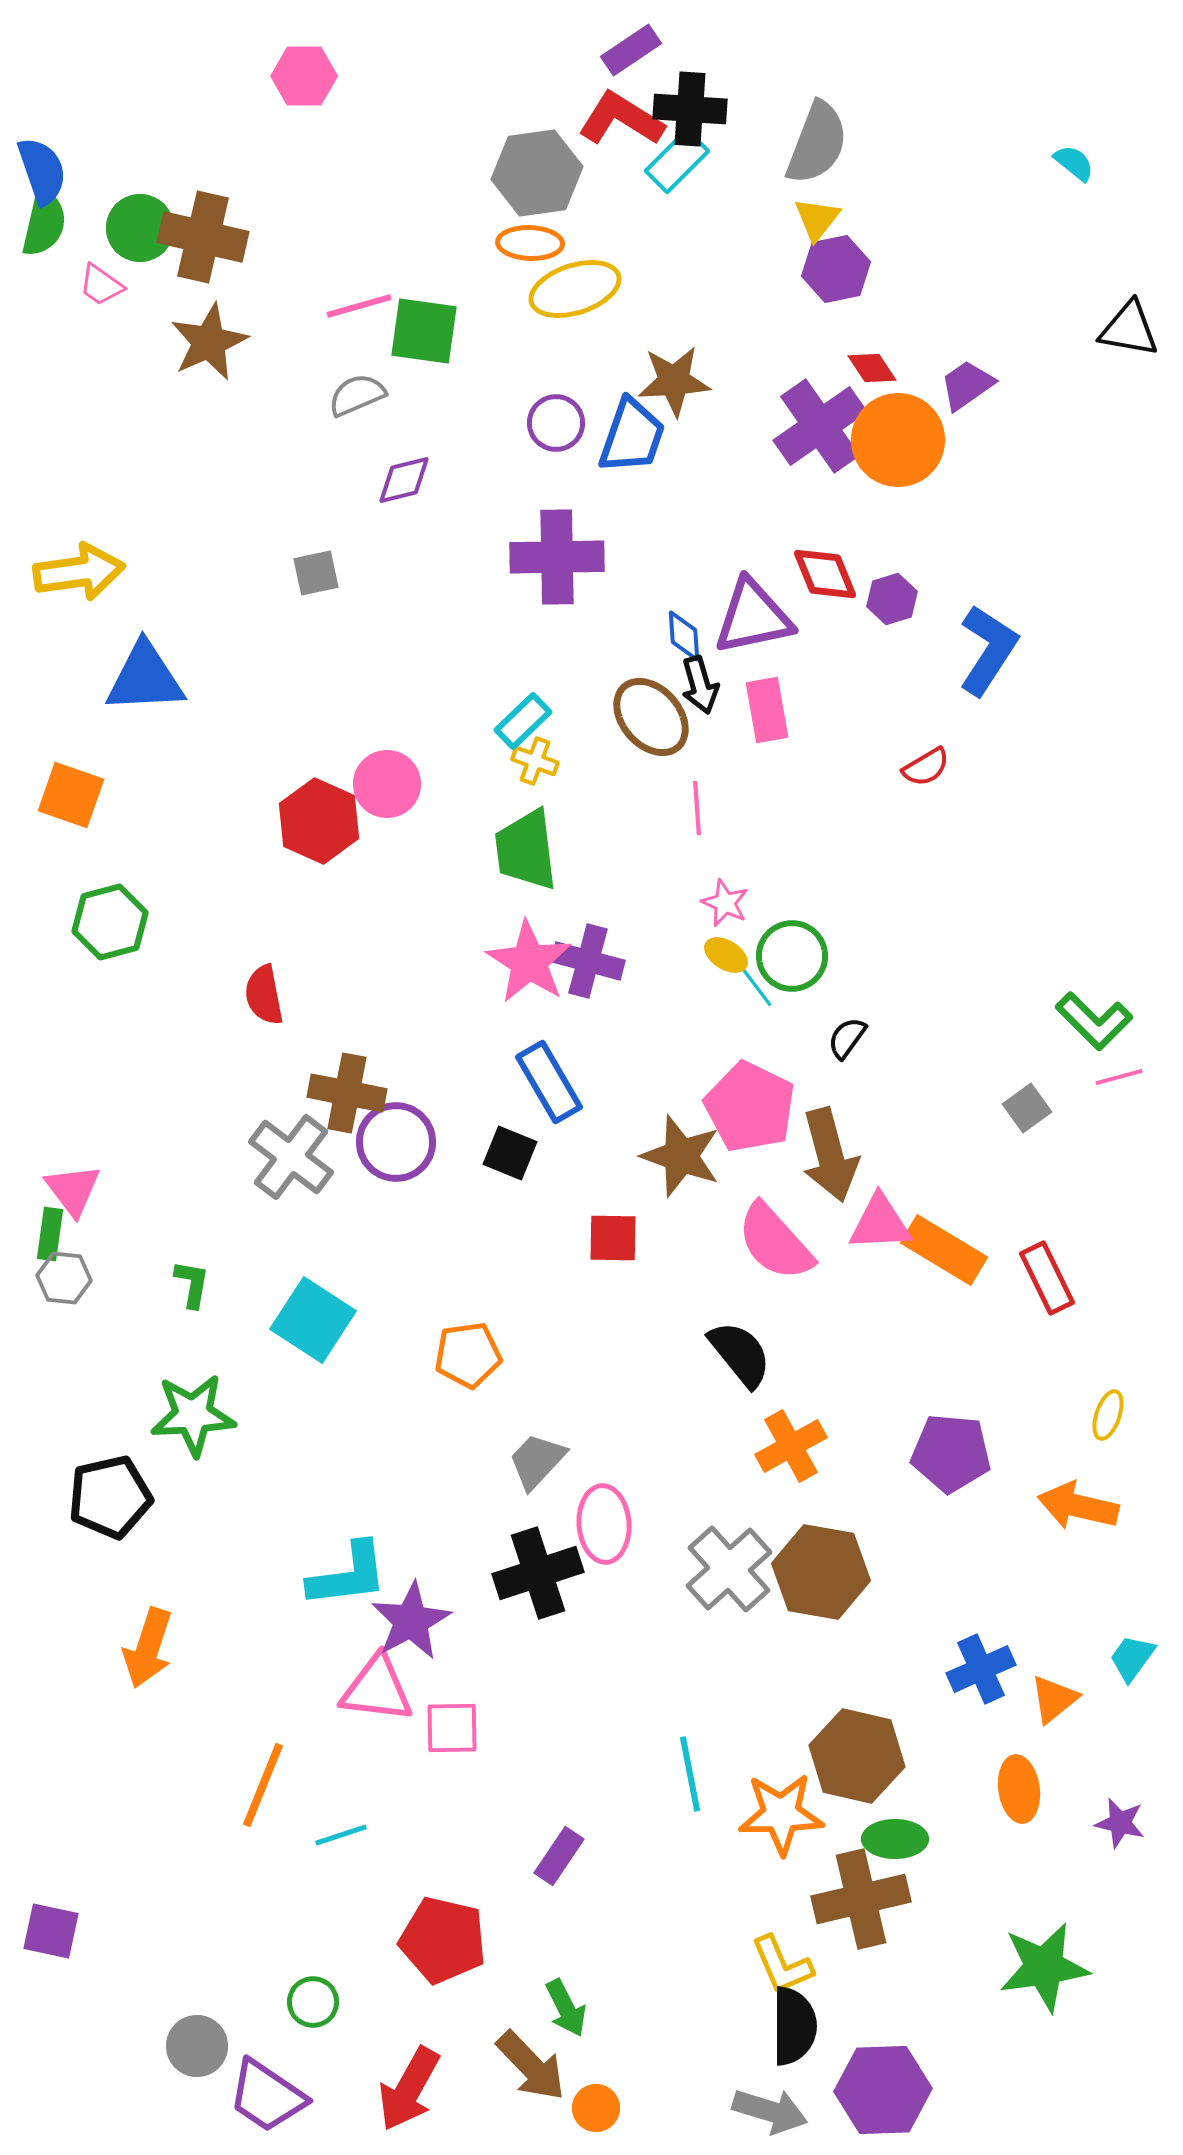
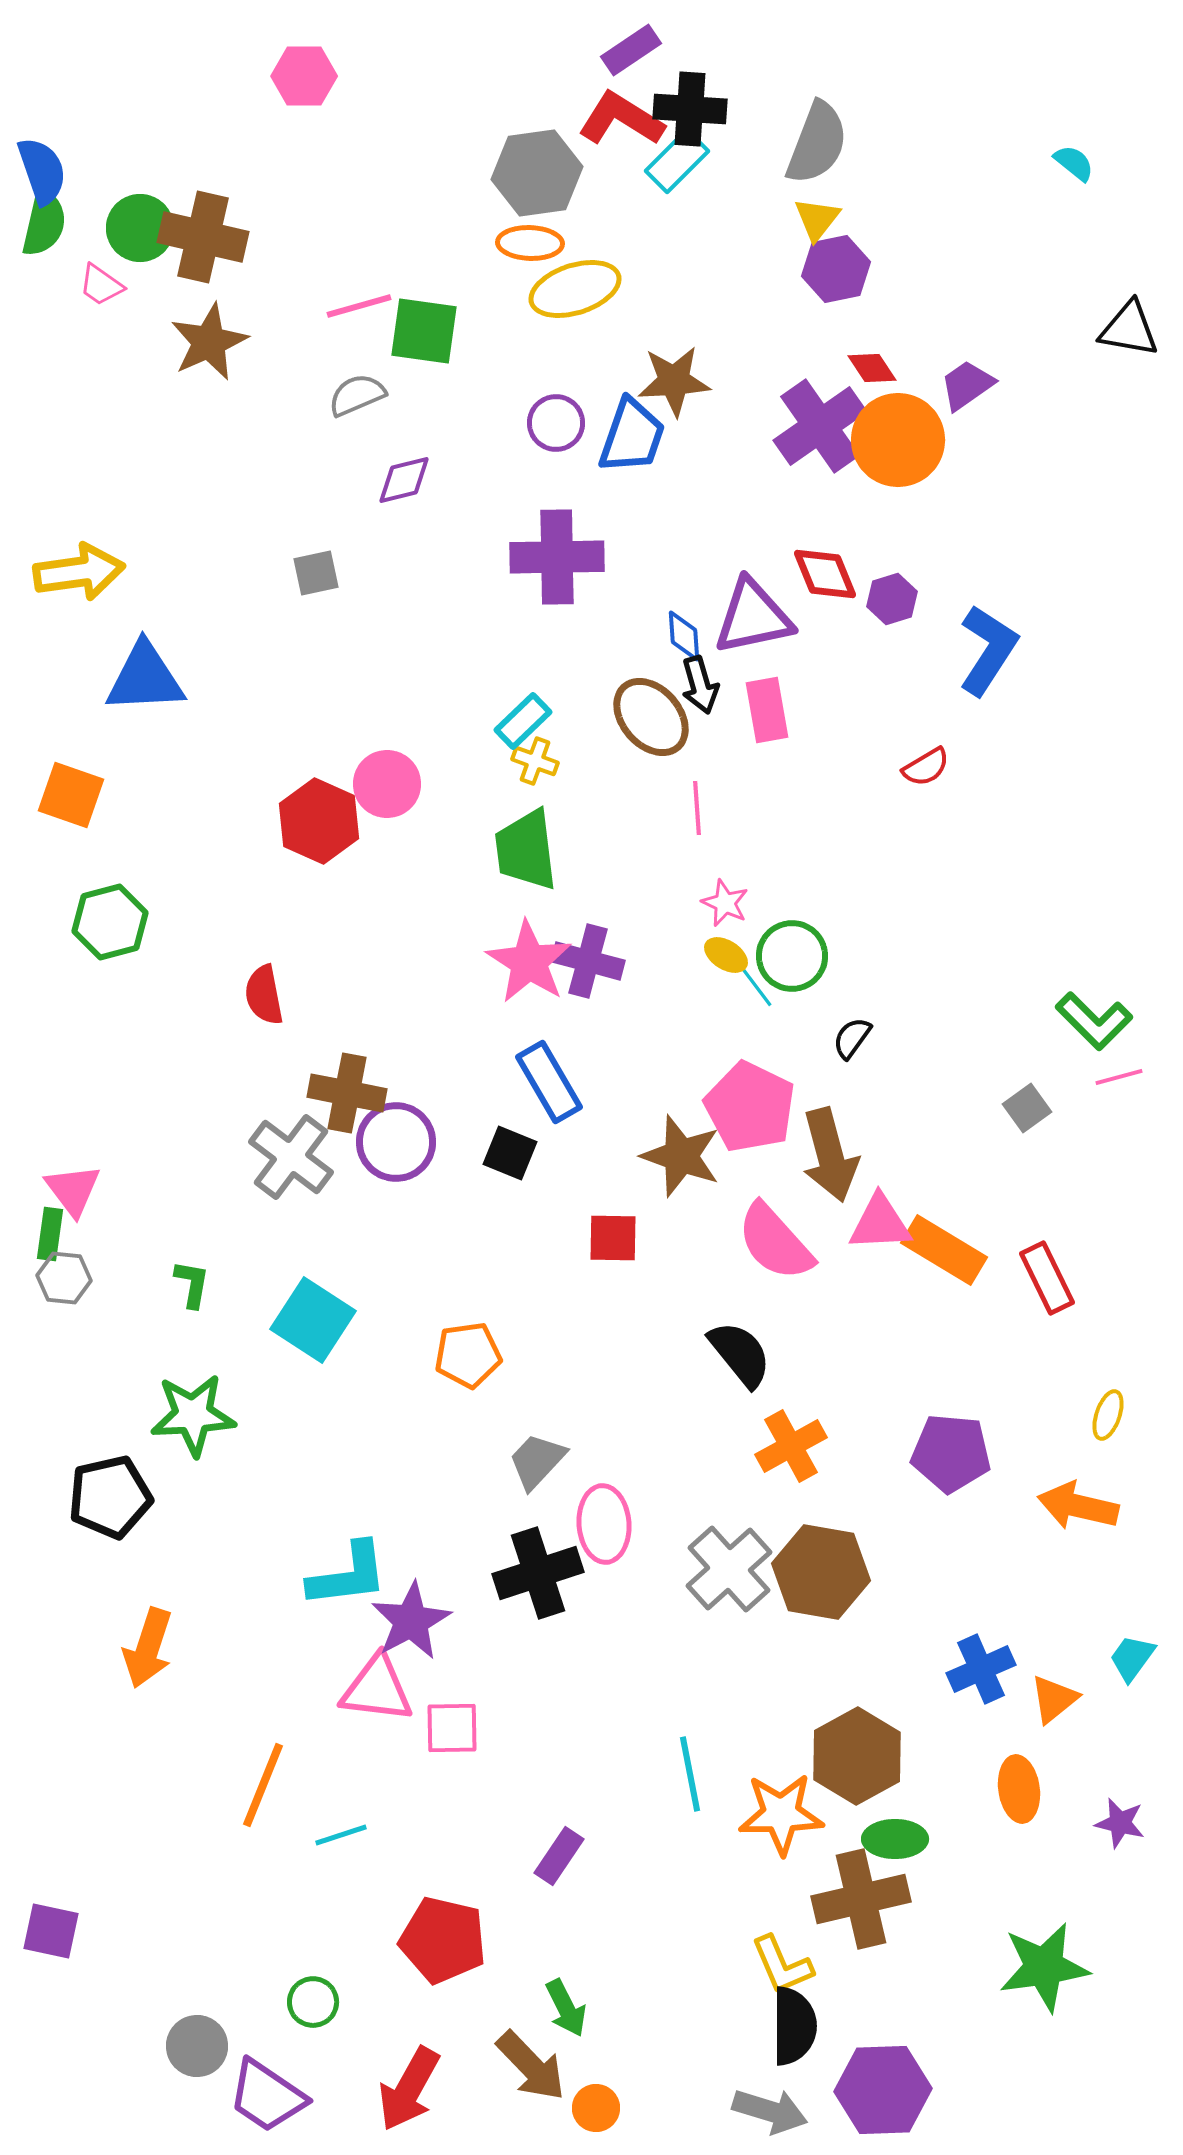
black semicircle at (847, 1038): moved 5 px right
brown hexagon at (857, 1756): rotated 18 degrees clockwise
